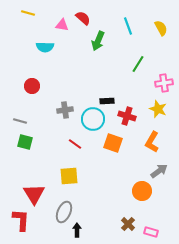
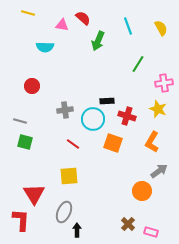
red line: moved 2 px left
